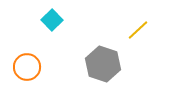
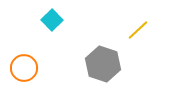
orange circle: moved 3 px left, 1 px down
